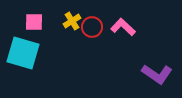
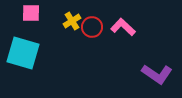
pink square: moved 3 px left, 9 px up
